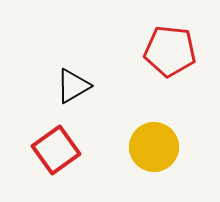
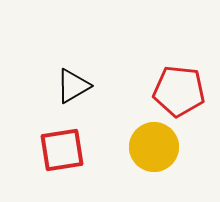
red pentagon: moved 9 px right, 40 px down
red square: moved 6 px right; rotated 27 degrees clockwise
